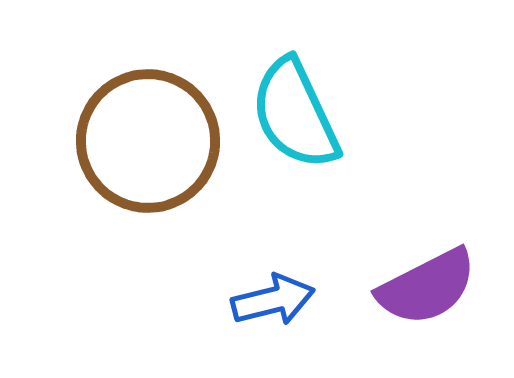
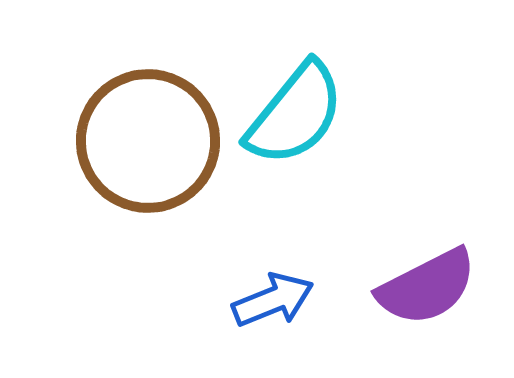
cyan semicircle: rotated 116 degrees counterclockwise
blue arrow: rotated 8 degrees counterclockwise
